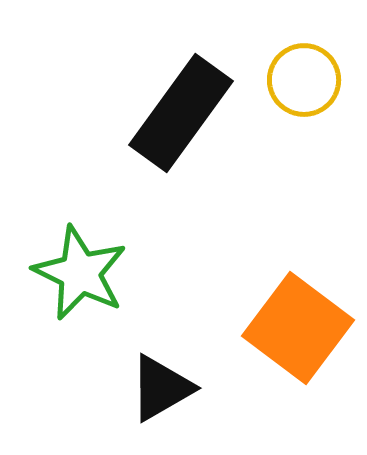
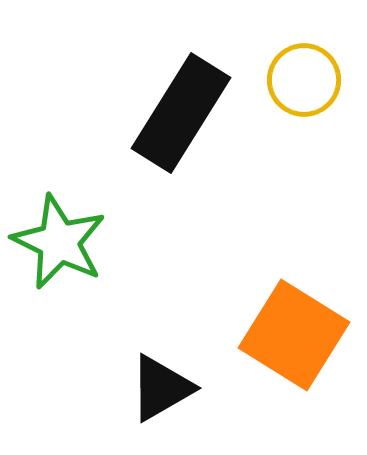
black rectangle: rotated 4 degrees counterclockwise
green star: moved 21 px left, 31 px up
orange square: moved 4 px left, 7 px down; rotated 5 degrees counterclockwise
